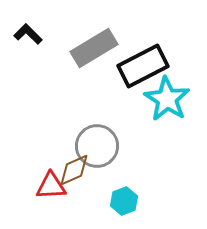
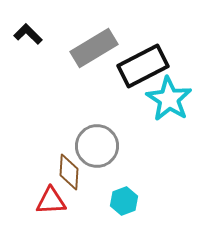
cyan star: moved 2 px right
brown diamond: moved 5 px left, 2 px down; rotated 63 degrees counterclockwise
red triangle: moved 15 px down
